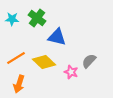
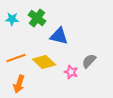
blue triangle: moved 2 px right, 1 px up
orange line: rotated 12 degrees clockwise
